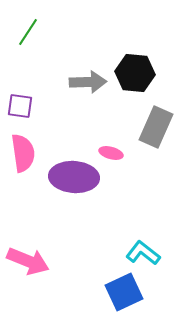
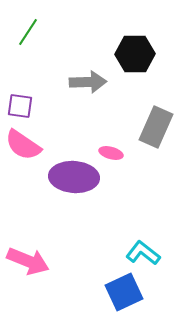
black hexagon: moved 19 px up; rotated 6 degrees counterclockwise
pink semicircle: moved 8 px up; rotated 132 degrees clockwise
